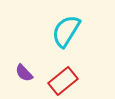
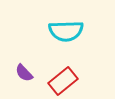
cyan semicircle: rotated 124 degrees counterclockwise
